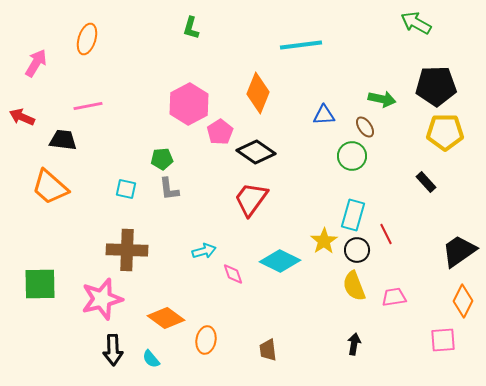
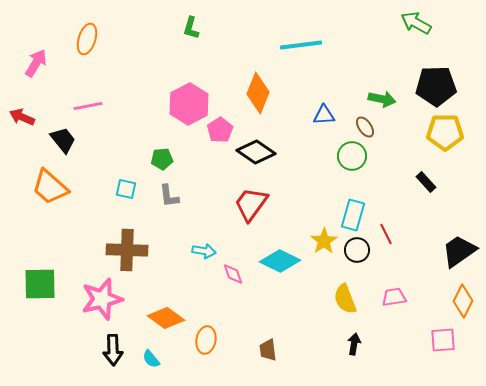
pink pentagon at (220, 132): moved 2 px up
black trapezoid at (63, 140): rotated 44 degrees clockwise
gray L-shape at (169, 189): moved 7 px down
red trapezoid at (251, 199): moved 5 px down
cyan arrow at (204, 251): rotated 25 degrees clockwise
yellow semicircle at (354, 286): moved 9 px left, 13 px down
